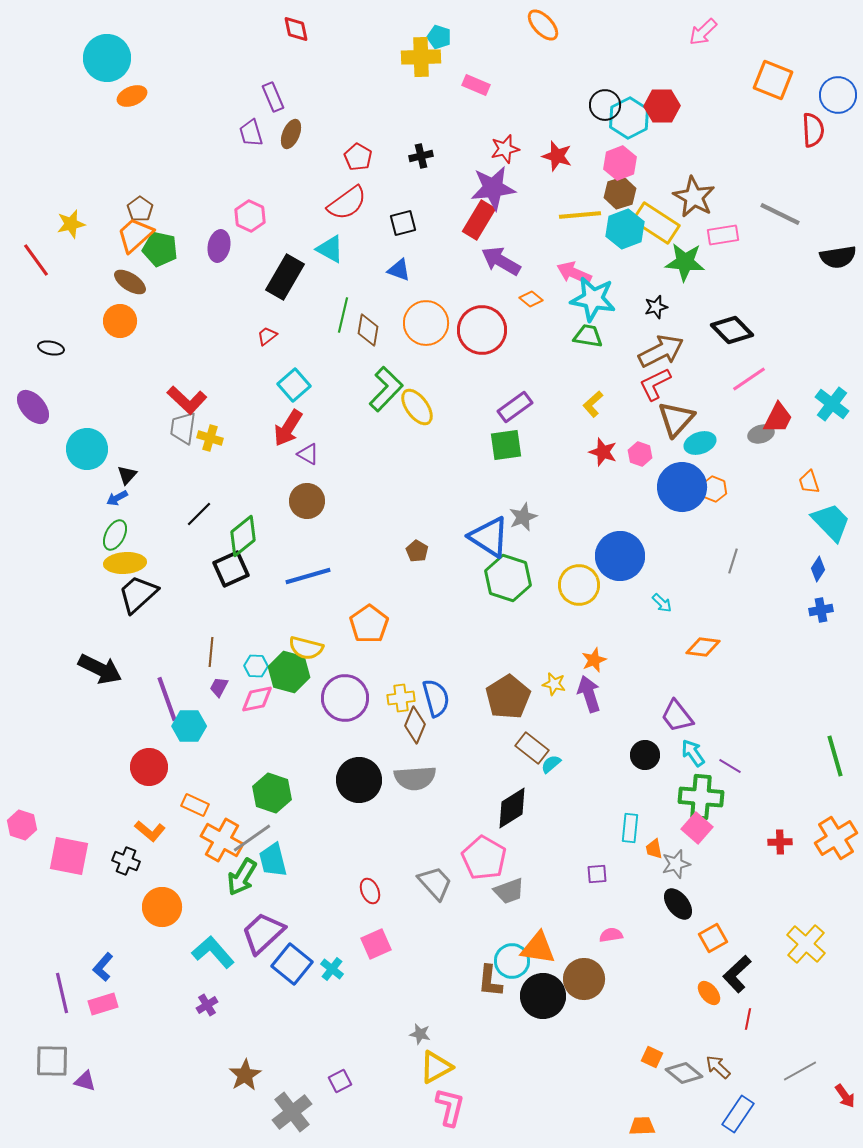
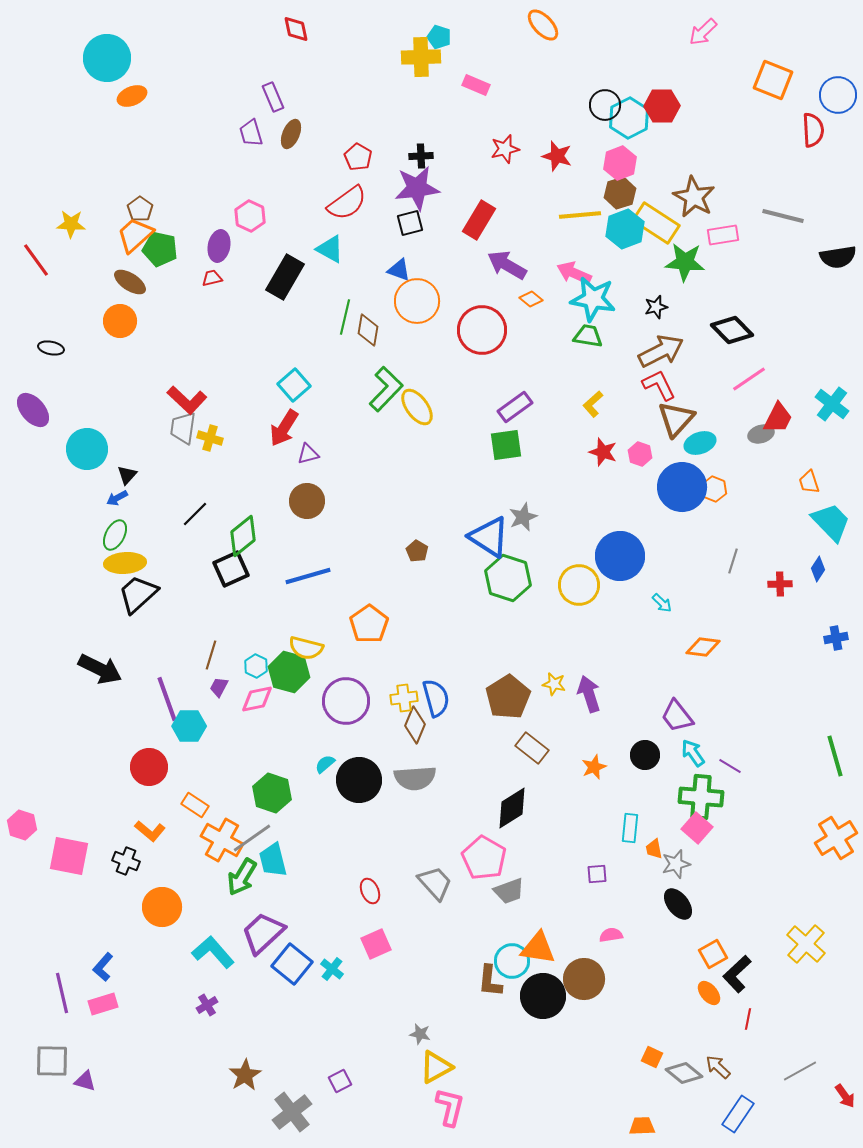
black cross at (421, 156): rotated 10 degrees clockwise
purple star at (493, 188): moved 76 px left
gray line at (780, 214): moved 3 px right, 2 px down; rotated 12 degrees counterclockwise
black square at (403, 223): moved 7 px right
yellow star at (71, 224): rotated 16 degrees clockwise
purple arrow at (501, 261): moved 6 px right, 4 px down
green line at (343, 315): moved 2 px right, 2 px down
orange circle at (426, 323): moved 9 px left, 22 px up
red trapezoid at (267, 336): moved 55 px left, 58 px up; rotated 25 degrees clockwise
red L-shape at (655, 384): moved 4 px right, 1 px down; rotated 90 degrees clockwise
purple ellipse at (33, 407): moved 3 px down
red arrow at (288, 428): moved 4 px left
purple triangle at (308, 454): rotated 45 degrees counterclockwise
black line at (199, 514): moved 4 px left
blue cross at (821, 610): moved 15 px right, 28 px down
brown line at (211, 652): moved 3 px down; rotated 12 degrees clockwise
orange star at (594, 660): moved 107 px down
cyan hexagon at (256, 666): rotated 25 degrees clockwise
purple circle at (345, 698): moved 1 px right, 3 px down
yellow cross at (401, 698): moved 3 px right
cyan semicircle at (551, 764): moved 226 px left
orange rectangle at (195, 805): rotated 8 degrees clockwise
red cross at (780, 842): moved 258 px up
orange square at (713, 938): moved 16 px down
